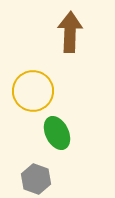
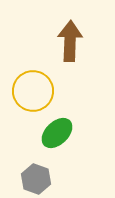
brown arrow: moved 9 px down
green ellipse: rotated 72 degrees clockwise
